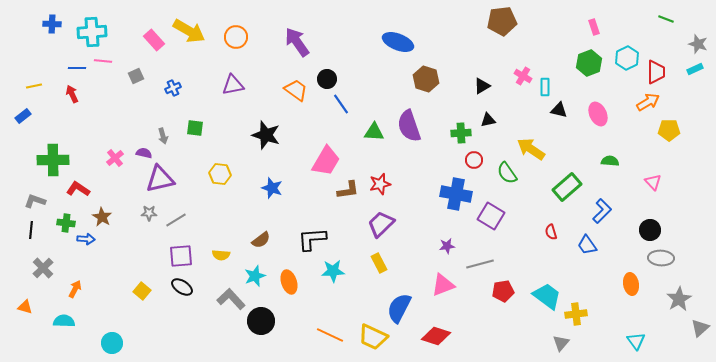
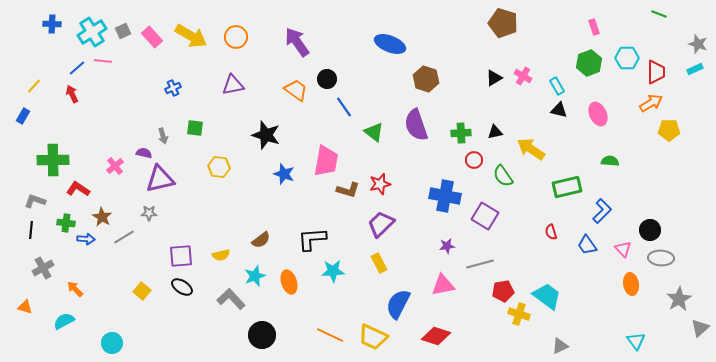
green line at (666, 19): moved 7 px left, 5 px up
brown pentagon at (502, 21): moved 1 px right, 2 px down; rotated 24 degrees clockwise
yellow arrow at (189, 31): moved 2 px right, 5 px down
cyan cross at (92, 32): rotated 28 degrees counterclockwise
pink rectangle at (154, 40): moved 2 px left, 3 px up
blue ellipse at (398, 42): moved 8 px left, 2 px down
cyan hexagon at (627, 58): rotated 25 degrees clockwise
blue line at (77, 68): rotated 42 degrees counterclockwise
gray square at (136, 76): moved 13 px left, 45 px up
yellow line at (34, 86): rotated 35 degrees counterclockwise
black triangle at (482, 86): moved 12 px right, 8 px up
cyan rectangle at (545, 87): moved 12 px right, 1 px up; rotated 30 degrees counterclockwise
orange arrow at (648, 102): moved 3 px right, 1 px down
blue line at (341, 104): moved 3 px right, 3 px down
blue rectangle at (23, 116): rotated 21 degrees counterclockwise
black triangle at (488, 120): moved 7 px right, 12 px down
purple semicircle at (409, 126): moved 7 px right, 1 px up
green triangle at (374, 132): rotated 35 degrees clockwise
pink cross at (115, 158): moved 8 px down
pink trapezoid at (326, 161): rotated 20 degrees counterclockwise
green semicircle at (507, 173): moved 4 px left, 3 px down
yellow hexagon at (220, 174): moved 1 px left, 7 px up
pink triangle at (653, 182): moved 30 px left, 67 px down
green rectangle at (567, 187): rotated 28 degrees clockwise
blue star at (272, 188): moved 12 px right, 14 px up
brown L-shape at (348, 190): rotated 25 degrees clockwise
blue cross at (456, 194): moved 11 px left, 2 px down
purple square at (491, 216): moved 6 px left
gray line at (176, 220): moved 52 px left, 17 px down
yellow semicircle at (221, 255): rotated 18 degrees counterclockwise
gray cross at (43, 268): rotated 15 degrees clockwise
pink triangle at (443, 285): rotated 10 degrees clockwise
orange arrow at (75, 289): rotated 72 degrees counterclockwise
blue semicircle at (399, 308): moved 1 px left, 4 px up
yellow cross at (576, 314): moved 57 px left; rotated 25 degrees clockwise
cyan semicircle at (64, 321): rotated 30 degrees counterclockwise
black circle at (261, 321): moved 1 px right, 14 px down
gray triangle at (561, 343): moved 1 px left, 3 px down; rotated 24 degrees clockwise
